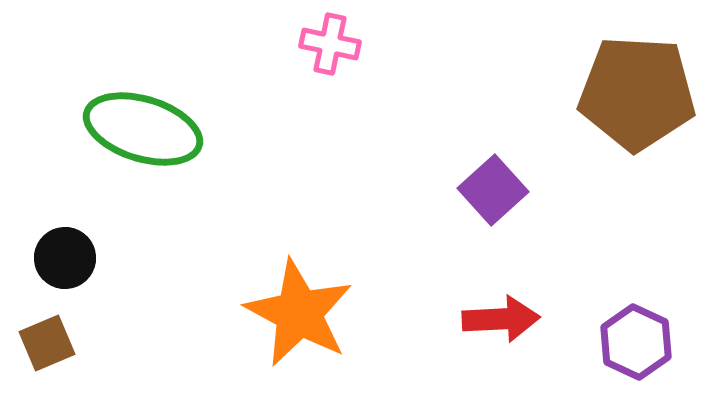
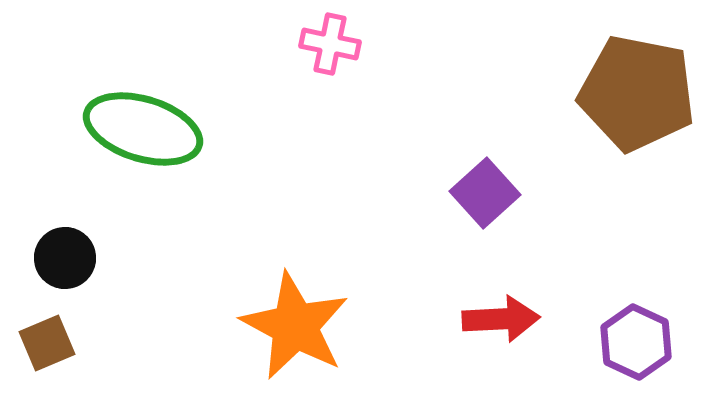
brown pentagon: rotated 8 degrees clockwise
purple square: moved 8 px left, 3 px down
orange star: moved 4 px left, 13 px down
